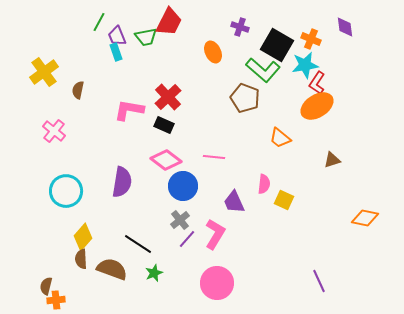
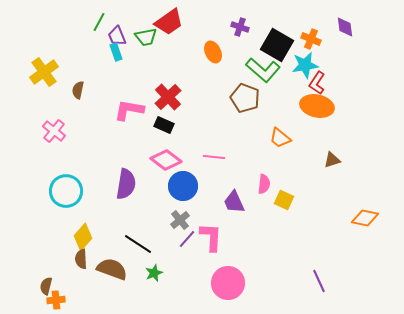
red trapezoid at (169, 22): rotated 28 degrees clockwise
orange ellipse at (317, 106): rotated 44 degrees clockwise
purple semicircle at (122, 182): moved 4 px right, 2 px down
pink L-shape at (215, 234): moved 4 px left, 3 px down; rotated 28 degrees counterclockwise
pink circle at (217, 283): moved 11 px right
